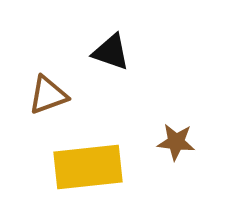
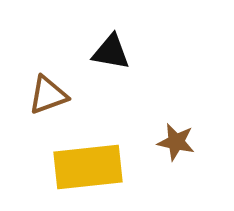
black triangle: rotated 9 degrees counterclockwise
brown star: rotated 6 degrees clockwise
